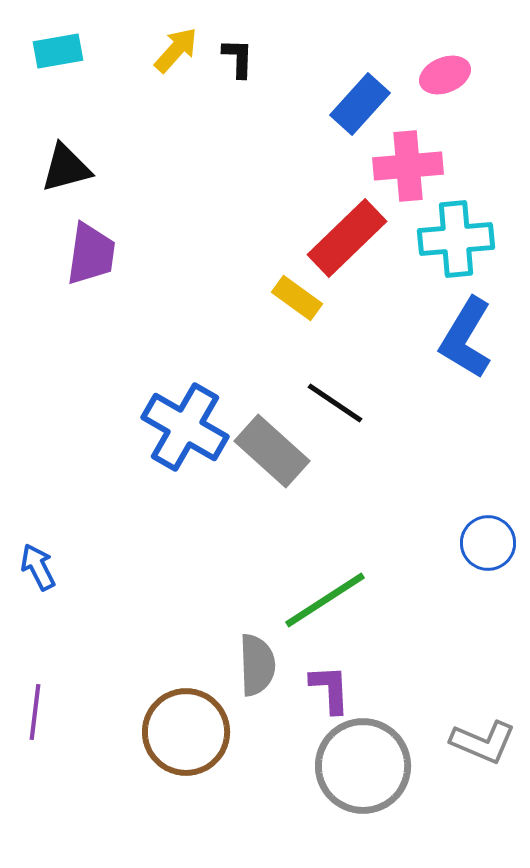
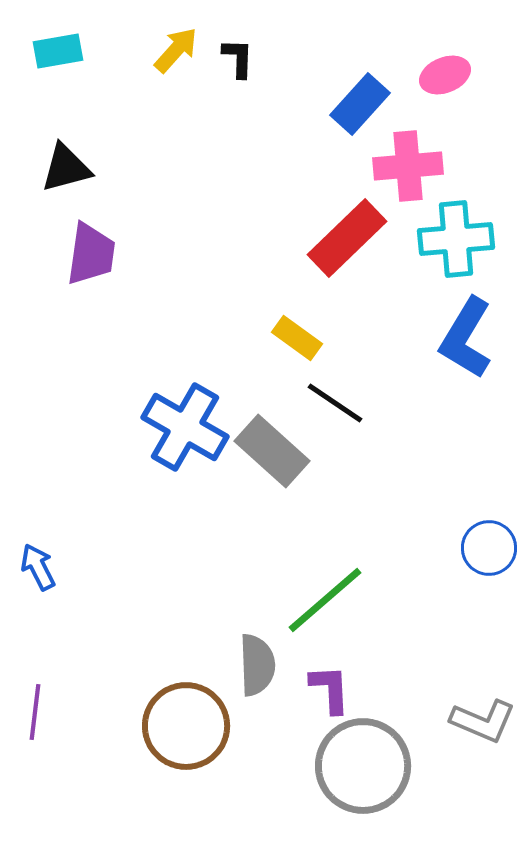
yellow rectangle: moved 40 px down
blue circle: moved 1 px right, 5 px down
green line: rotated 8 degrees counterclockwise
brown circle: moved 6 px up
gray L-shape: moved 21 px up
